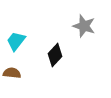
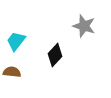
brown semicircle: moved 1 px up
